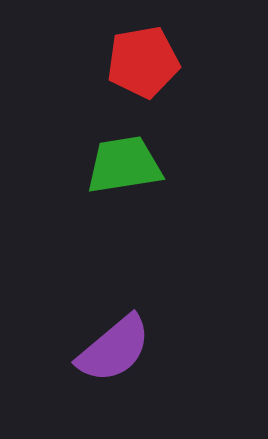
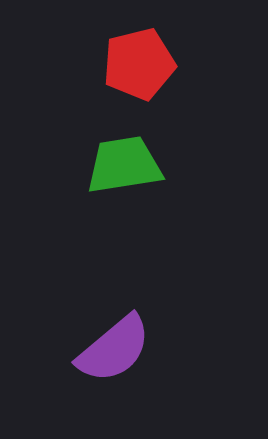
red pentagon: moved 4 px left, 2 px down; rotated 4 degrees counterclockwise
